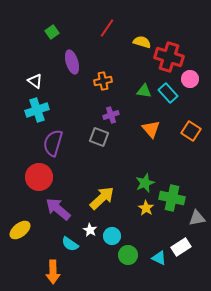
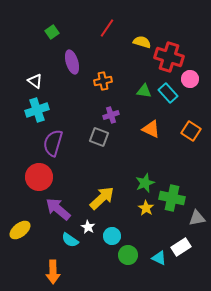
orange triangle: rotated 24 degrees counterclockwise
white star: moved 2 px left, 3 px up
cyan semicircle: moved 4 px up
